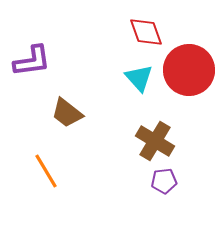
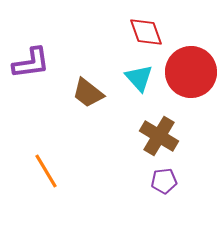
purple L-shape: moved 1 px left, 2 px down
red circle: moved 2 px right, 2 px down
brown trapezoid: moved 21 px right, 20 px up
brown cross: moved 4 px right, 5 px up
